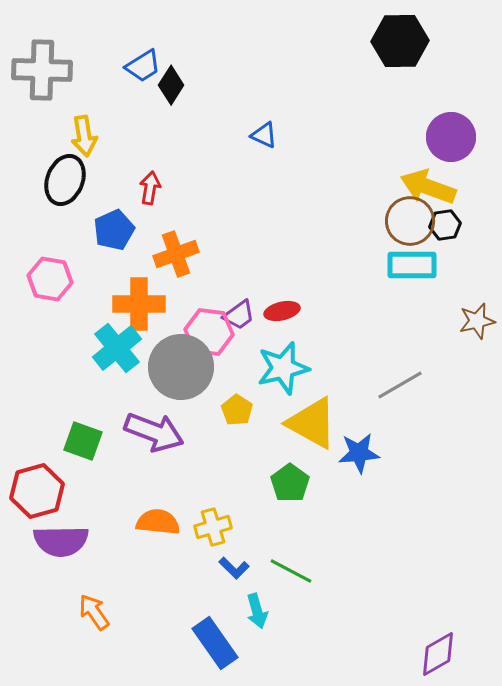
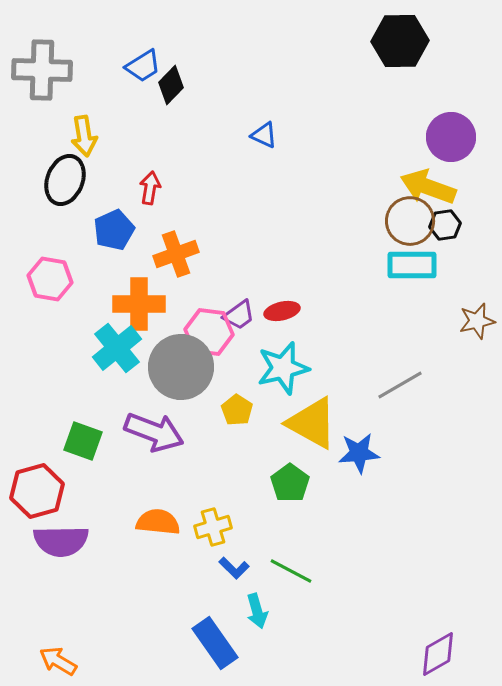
black diamond at (171, 85): rotated 12 degrees clockwise
orange arrow at (94, 612): moved 36 px left, 49 px down; rotated 24 degrees counterclockwise
